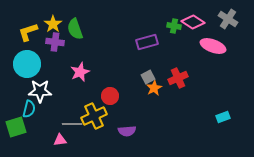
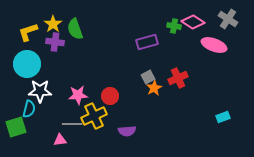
pink ellipse: moved 1 px right, 1 px up
pink star: moved 2 px left, 23 px down; rotated 18 degrees clockwise
